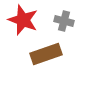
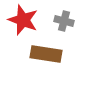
brown rectangle: rotated 28 degrees clockwise
